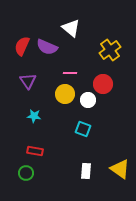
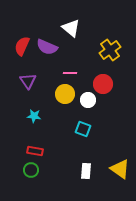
green circle: moved 5 px right, 3 px up
